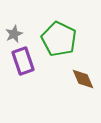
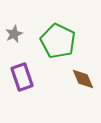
green pentagon: moved 1 px left, 2 px down
purple rectangle: moved 1 px left, 16 px down
